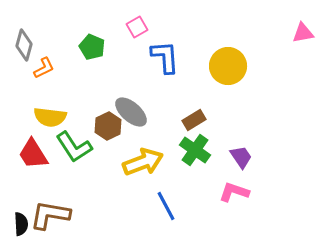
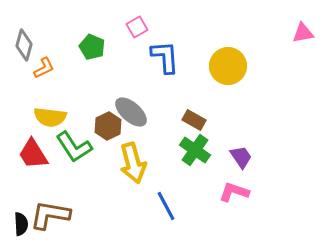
brown rectangle: rotated 60 degrees clockwise
yellow arrow: moved 10 px left, 1 px down; rotated 96 degrees clockwise
